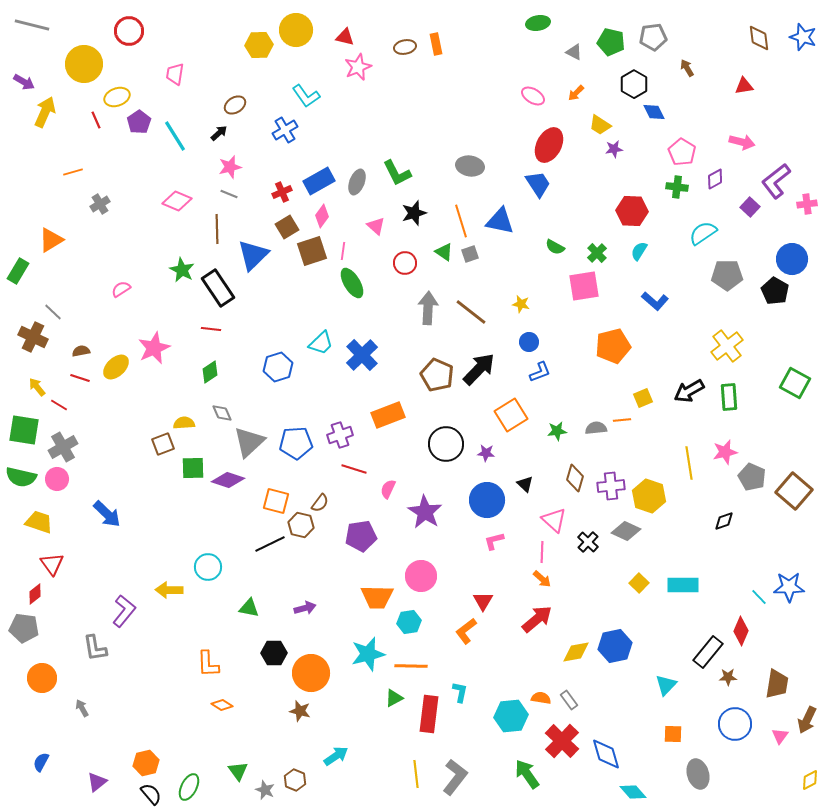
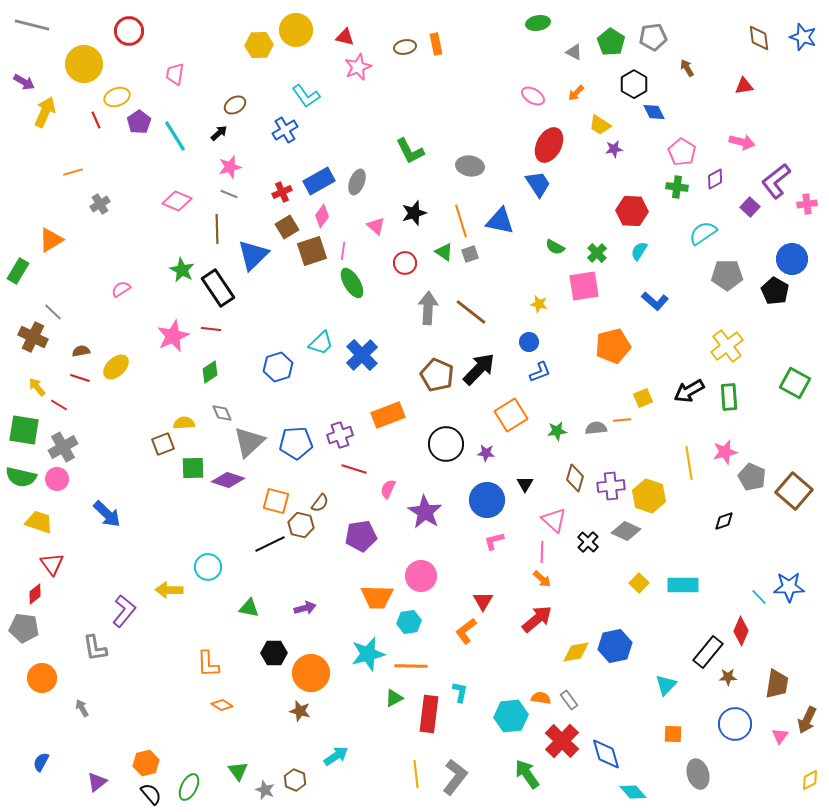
green pentagon at (611, 42): rotated 20 degrees clockwise
green L-shape at (397, 173): moved 13 px right, 22 px up
yellow star at (521, 304): moved 18 px right
pink star at (154, 348): moved 19 px right, 12 px up
black triangle at (525, 484): rotated 18 degrees clockwise
